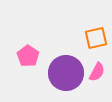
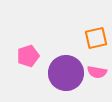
pink pentagon: rotated 20 degrees clockwise
pink semicircle: rotated 72 degrees clockwise
